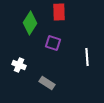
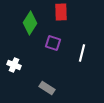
red rectangle: moved 2 px right
white line: moved 5 px left, 4 px up; rotated 18 degrees clockwise
white cross: moved 5 px left
gray rectangle: moved 5 px down
